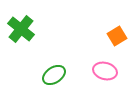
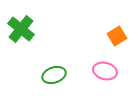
green ellipse: rotated 15 degrees clockwise
